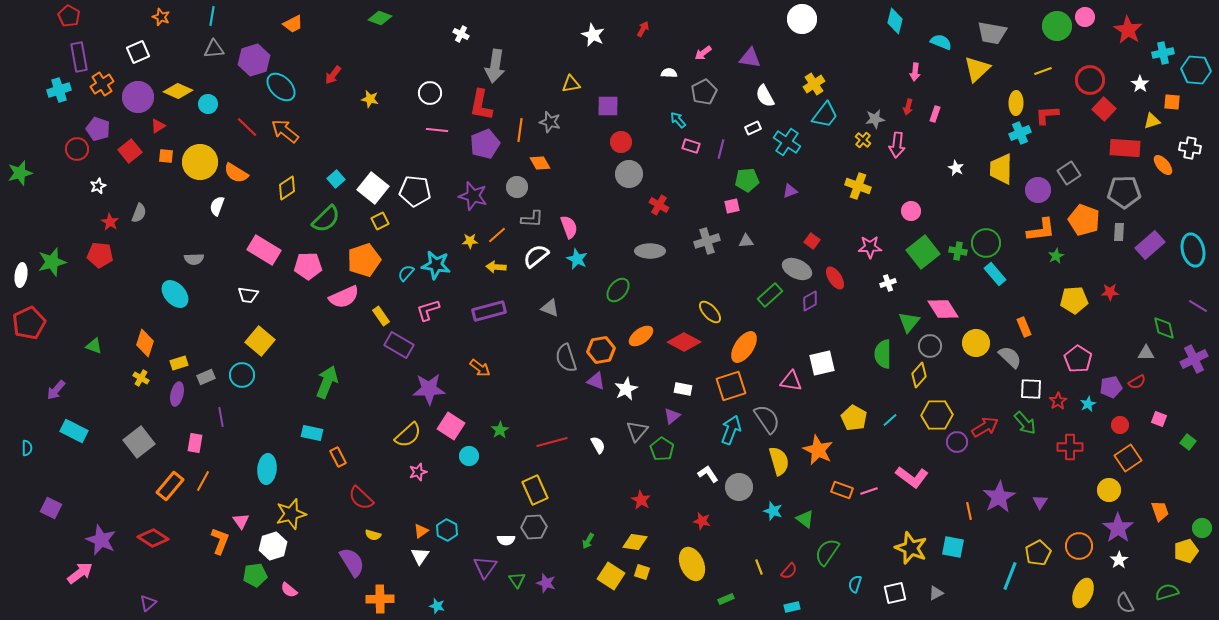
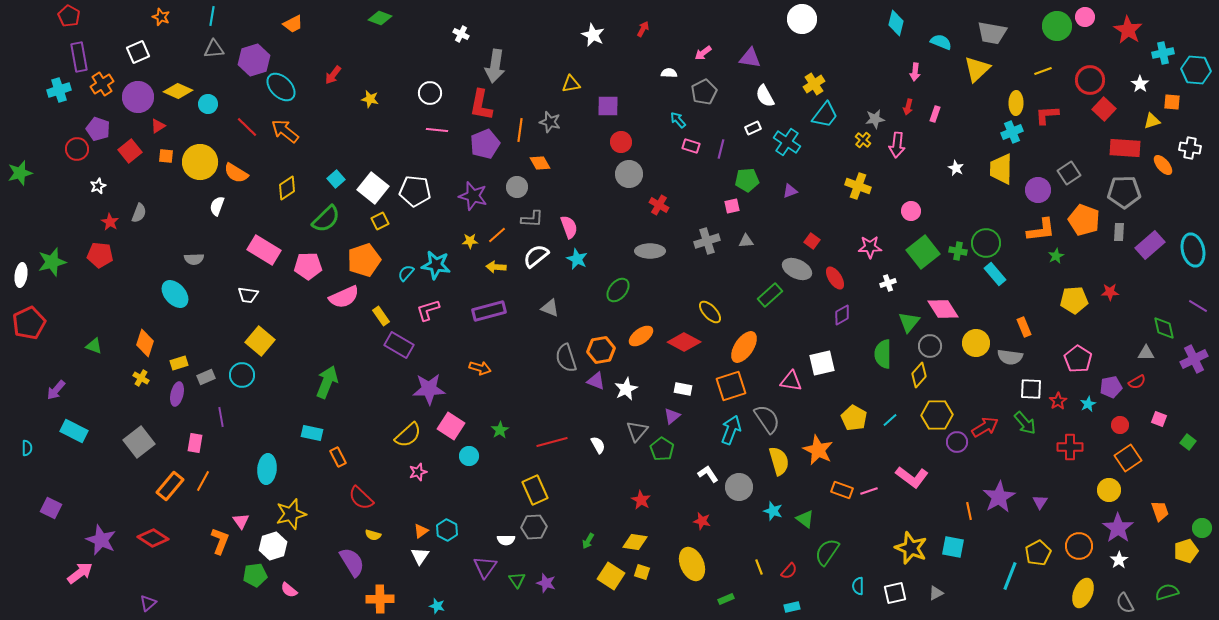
cyan diamond at (895, 21): moved 1 px right, 2 px down
cyan cross at (1020, 133): moved 8 px left, 1 px up
purple diamond at (810, 301): moved 32 px right, 14 px down
gray semicircle at (1010, 357): rotated 145 degrees clockwise
orange arrow at (480, 368): rotated 20 degrees counterclockwise
cyan semicircle at (855, 584): moved 3 px right, 2 px down; rotated 18 degrees counterclockwise
